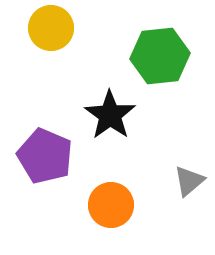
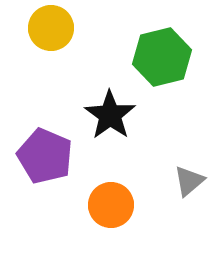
green hexagon: moved 2 px right, 1 px down; rotated 8 degrees counterclockwise
